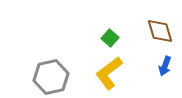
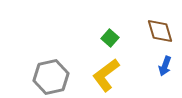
yellow L-shape: moved 3 px left, 2 px down
